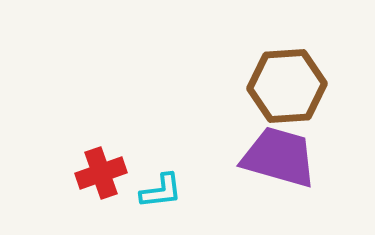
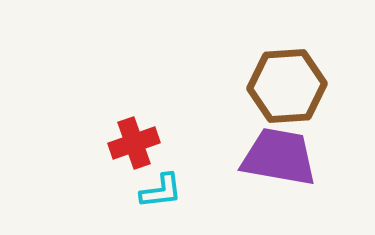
purple trapezoid: rotated 6 degrees counterclockwise
red cross: moved 33 px right, 30 px up
